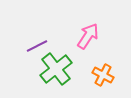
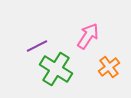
green cross: rotated 20 degrees counterclockwise
orange cross: moved 6 px right, 8 px up; rotated 25 degrees clockwise
